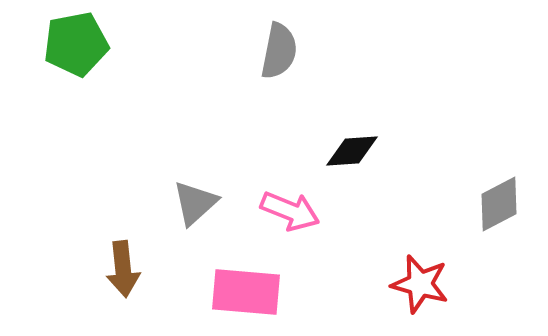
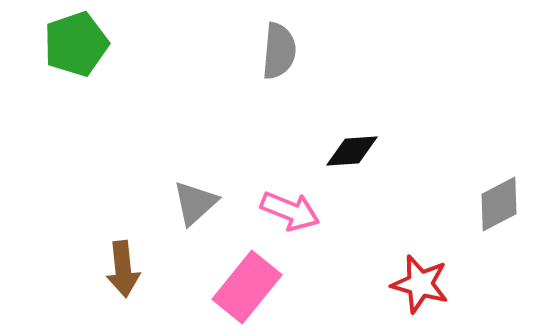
green pentagon: rotated 8 degrees counterclockwise
gray semicircle: rotated 6 degrees counterclockwise
pink rectangle: moved 1 px right, 5 px up; rotated 56 degrees counterclockwise
